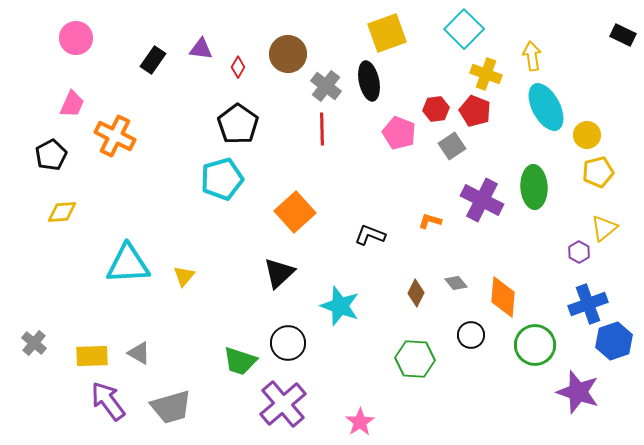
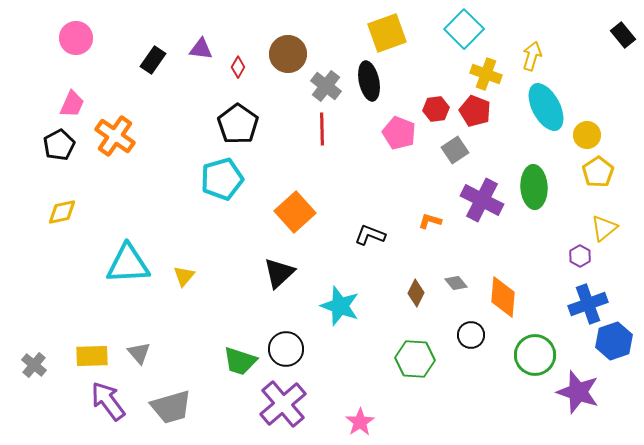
black rectangle at (623, 35): rotated 25 degrees clockwise
yellow arrow at (532, 56): rotated 24 degrees clockwise
orange cross at (115, 136): rotated 9 degrees clockwise
gray square at (452, 146): moved 3 px right, 4 px down
black pentagon at (51, 155): moved 8 px right, 10 px up
yellow pentagon at (598, 172): rotated 20 degrees counterclockwise
yellow diamond at (62, 212): rotated 8 degrees counterclockwise
purple hexagon at (579, 252): moved 1 px right, 4 px down
gray cross at (34, 343): moved 22 px down
black circle at (288, 343): moved 2 px left, 6 px down
green circle at (535, 345): moved 10 px down
gray triangle at (139, 353): rotated 20 degrees clockwise
